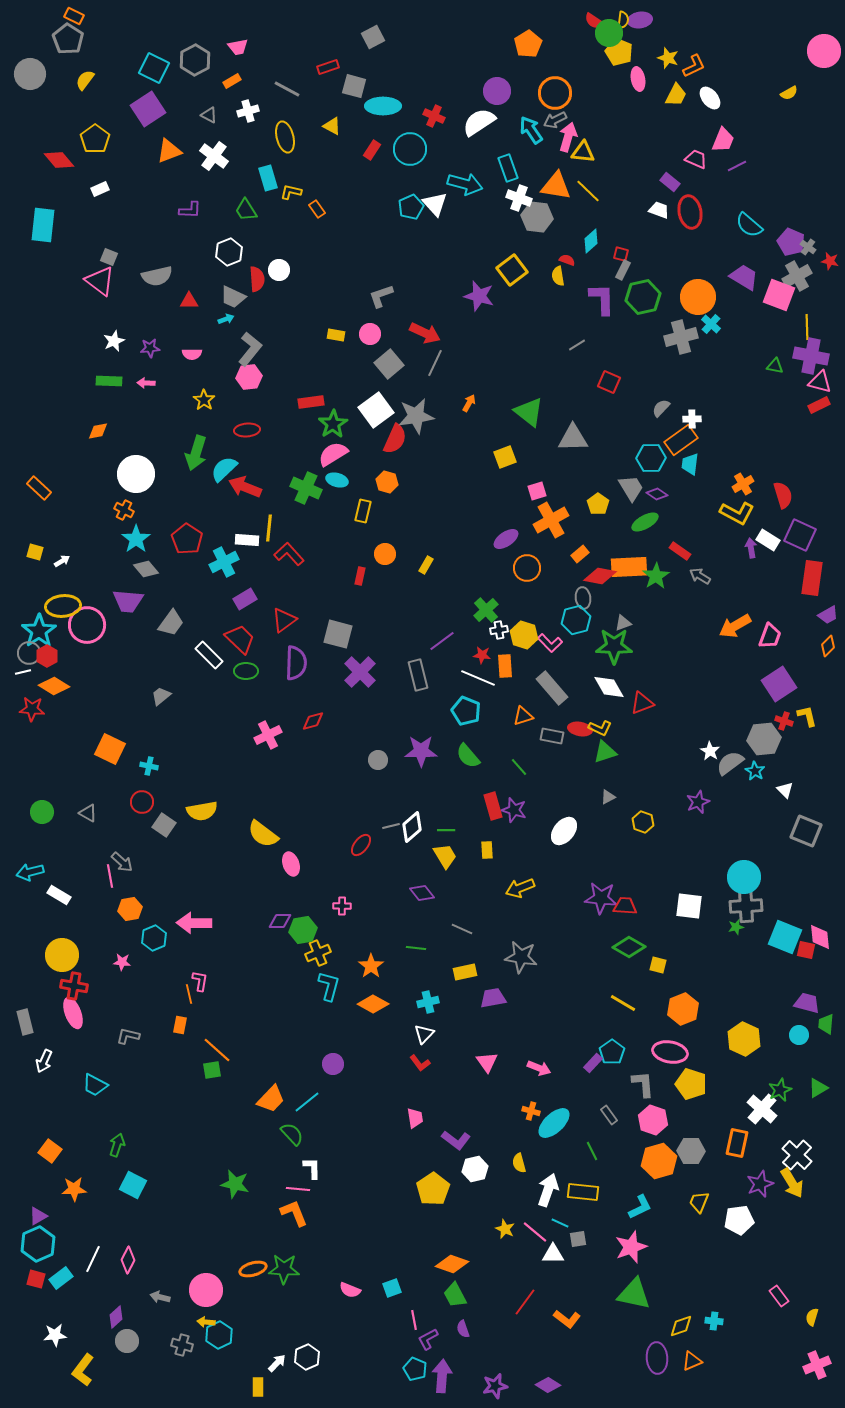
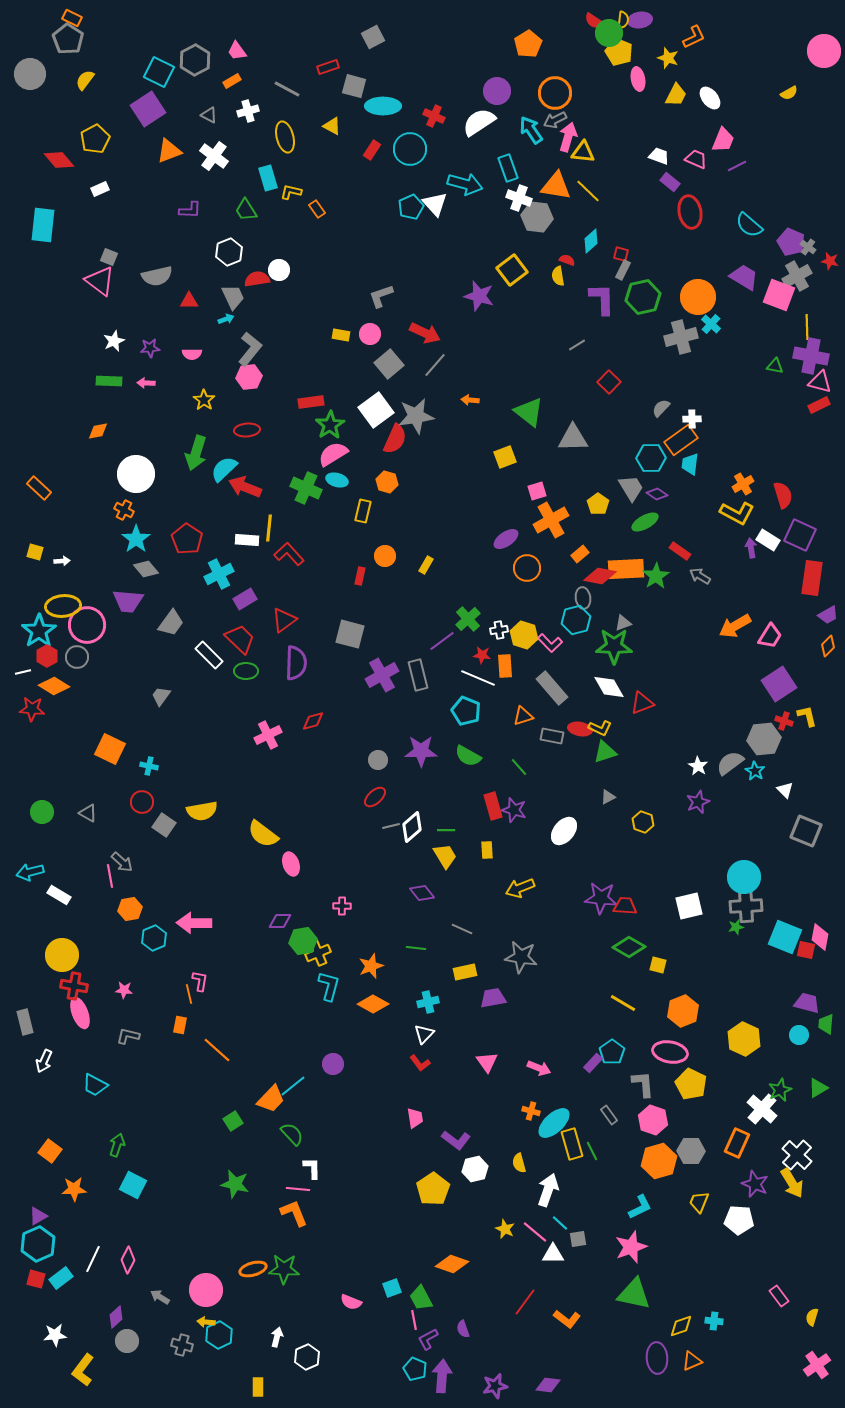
orange rectangle at (74, 16): moved 2 px left, 2 px down
pink trapezoid at (238, 47): moved 1 px left, 4 px down; rotated 65 degrees clockwise
orange L-shape at (694, 66): moved 29 px up
cyan square at (154, 68): moved 5 px right, 4 px down
yellow pentagon at (95, 139): rotated 8 degrees clockwise
white trapezoid at (659, 210): moved 54 px up
red semicircle at (257, 279): rotated 95 degrees counterclockwise
gray trapezoid at (233, 297): rotated 140 degrees counterclockwise
yellow rectangle at (336, 335): moved 5 px right
gray line at (435, 363): moved 2 px down; rotated 16 degrees clockwise
red square at (609, 382): rotated 20 degrees clockwise
orange arrow at (469, 403): moved 1 px right, 3 px up; rotated 114 degrees counterclockwise
green star at (333, 424): moved 3 px left, 1 px down
orange circle at (385, 554): moved 2 px down
white arrow at (62, 561): rotated 28 degrees clockwise
cyan cross at (224, 562): moved 5 px left, 12 px down
orange rectangle at (629, 567): moved 3 px left, 2 px down
green cross at (486, 610): moved 18 px left, 9 px down
gray square at (338, 634): moved 12 px right
pink trapezoid at (770, 636): rotated 12 degrees clockwise
gray circle at (29, 653): moved 48 px right, 4 px down
purple cross at (360, 672): moved 22 px right, 3 px down; rotated 16 degrees clockwise
gray trapezoid at (161, 696): rotated 15 degrees counterclockwise
white star at (710, 751): moved 12 px left, 15 px down
green semicircle at (468, 756): rotated 20 degrees counterclockwise
red ellipse at (361, 845): moved 14 px right, 48 px up; rotated 10 degrees clockwise
white square at (689, 906): rotated 20 degrees counterclockwise
green hexagon at (303, 930): moved 11 px down
pink diamond at (820, 937): rotated 16 degrees clockwise
pink star at (122, 962): moved 2 px right, 28 px down
orange star at (371, 966): rotated 15 degrees clockwise
orange hexagon at (683, 1009): moved 2 px down
pink ellipse at (73, 1013): moved 7 px right
green square at (212, 1070): moved 21 px right, 51 px down; rotated 24 degrees counterclockwise
yellow pentagon at (691, 1084): rotated 8 degrees clockwise
cyan line at (307, 1102): moved 14 px left, 16 px up
orange rectangle at (737, 1143): rotated 12 degrees clockwise
purple star at (760, 1184): moved 5 px left; rotated 28 degrees counterclockwise
yellow rectangle at (583, 1192): moved 11 px left, 48 px up; rotated 68 degrees clockwise
white pentagon at (739, 1220): rotated 12 degrees clockwise
cyan line at (560, 1223): rotated 18 degrees clockwise
pink semicircle at (350, 1290): moved 1 px right, 12 px down
green trapezoid at (455, 1295): moved 34 px left, 3 px down
gray arrow at (160, 1297): rotated 18 degrees clockwise
white arrow at (277, 1363): moved 26 px up; rotated 30 degrees counterclockwise
pink cross at (817, 1365): rotated 12 degrees counterclockwise
purple diamond at (548, 1385): rotated 25 degrees counterclockwise
